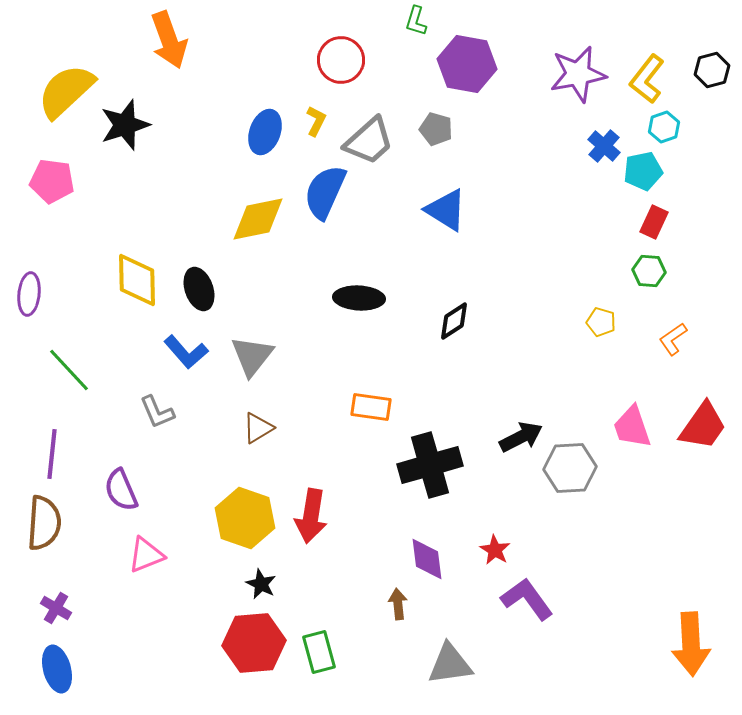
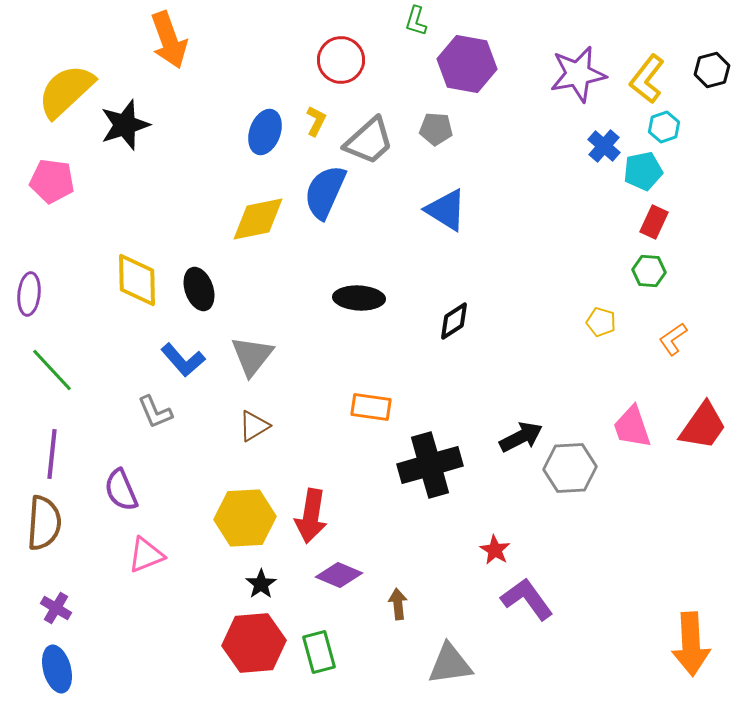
gray pentagon at (436, 129): rotated 12 degrees counterclockwise
blue L-shape at (186, 352): moved 3 px left, 8 px down
green line at (69, 370): moved 17 px left
gray L-shape at (157, 412): moved 2 px left
brown triangle at (258, 428): moved 4 px left, 2 px up
yellow hexagon at (245, 518): rotated 22 degrees counterclockwise
purple diamond at (427, 559): moved 88 px left, 16 px down; rotated 60 degrees counterclockwise
black star at (261, 584): rotated 12 degrees clockwise
